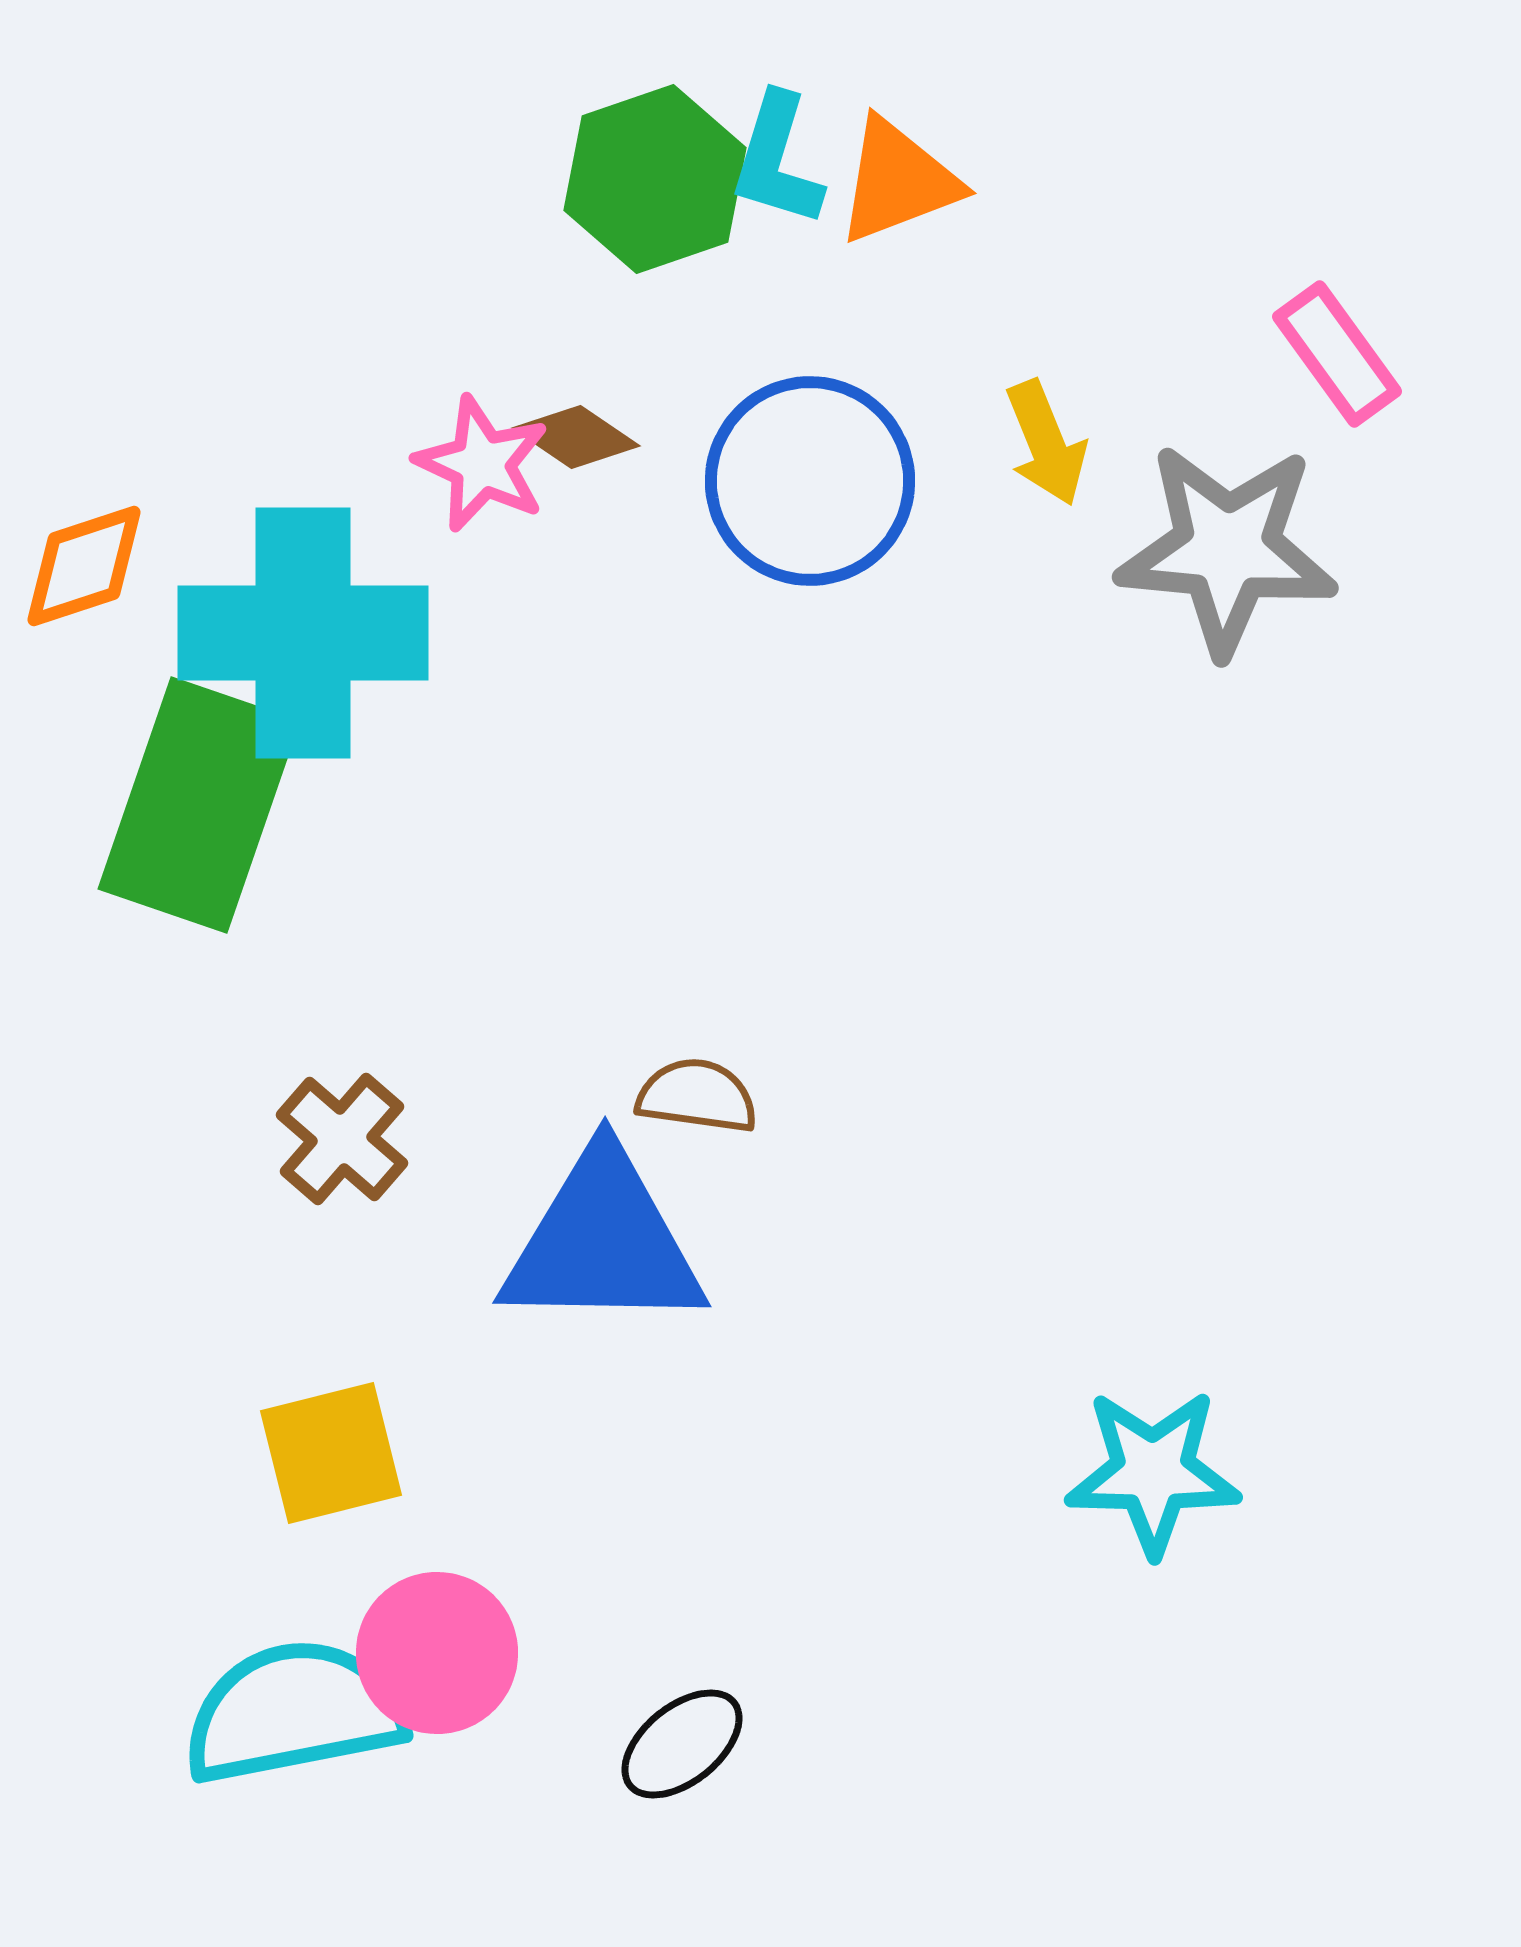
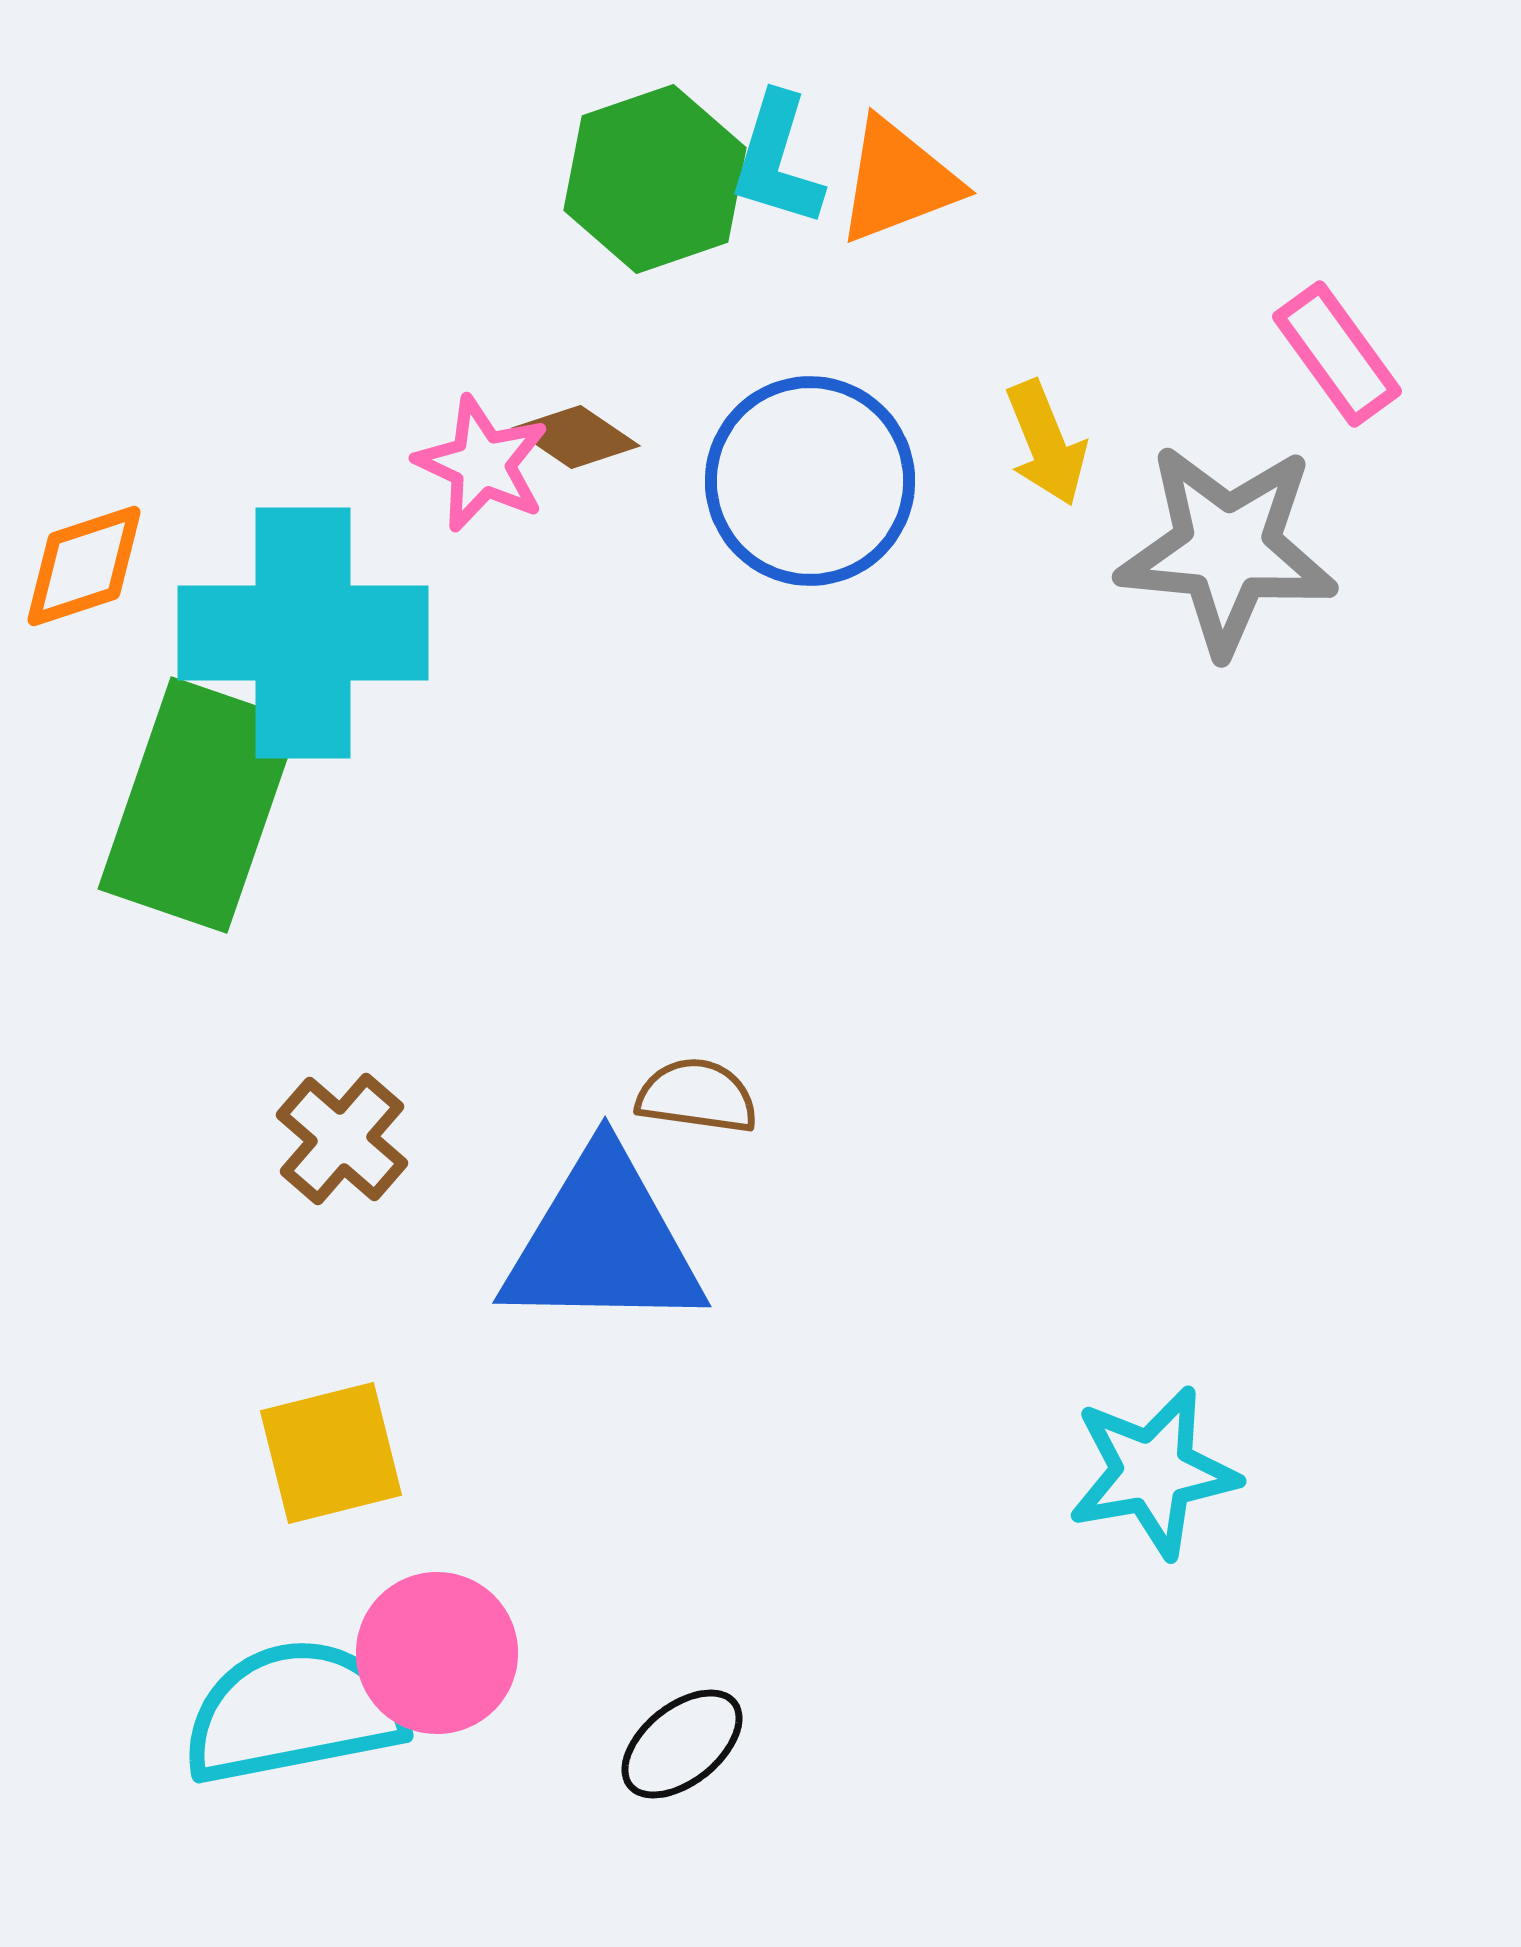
cyan star: rotated 11 degrees counterclockwise
